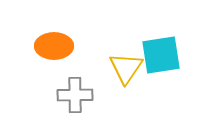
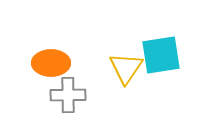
orange ellipse: moved 3 px left, 17 px down
gray cross: moved 7 px left
